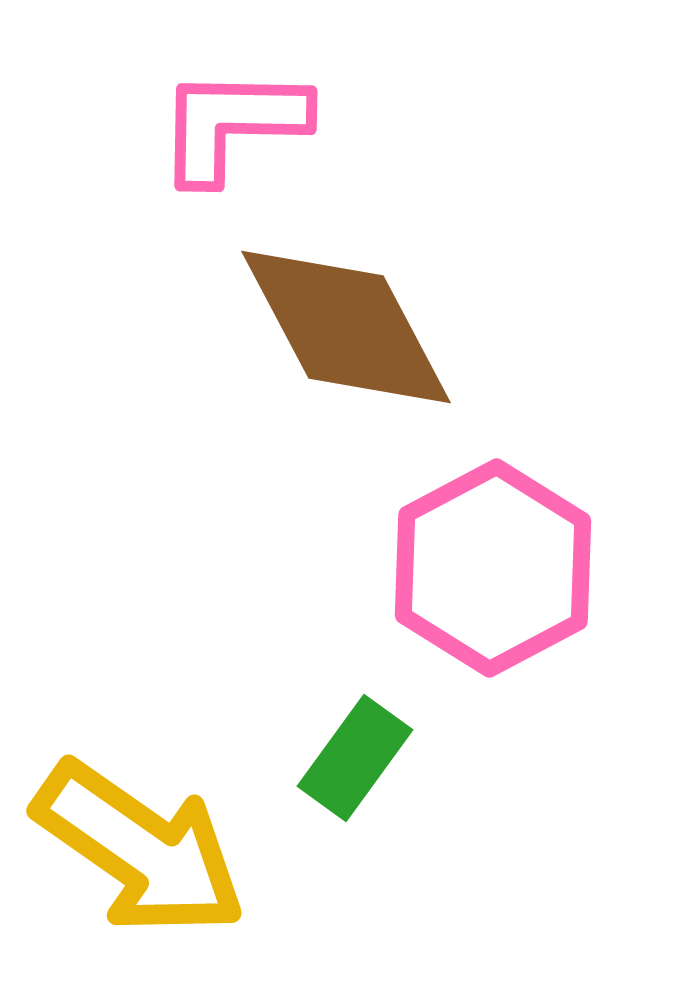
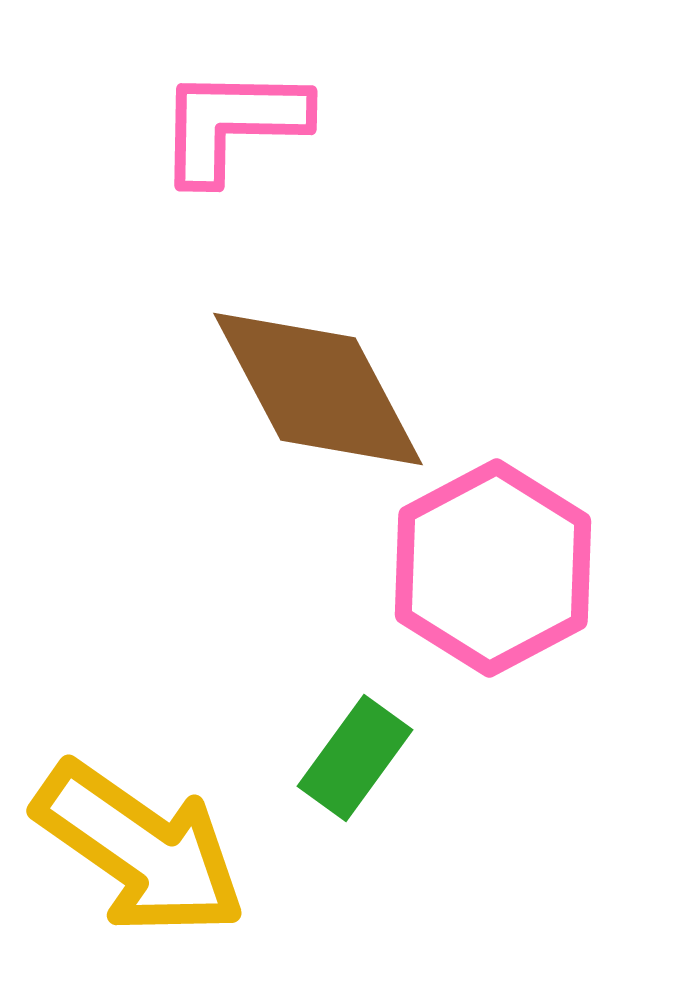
brown diamond: moved 28 px left, 62 px down
